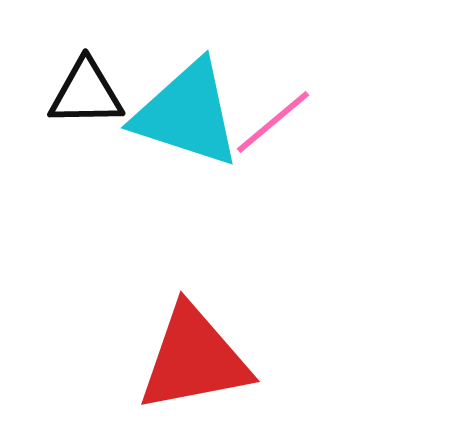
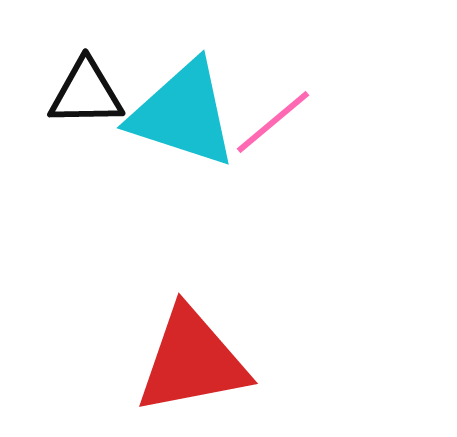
cyan triangle: moved 4 px left
red triangle: moved 2 px left, 2 px down
